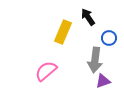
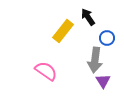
yellow rectangle: moved 1 px up; rotated 15 degrees clockwise
blue circle: moved 2 px left
pink semicircle: rotated 75 degrees clockwise
purple triangle: rotated 42 degrees counterclockwise
